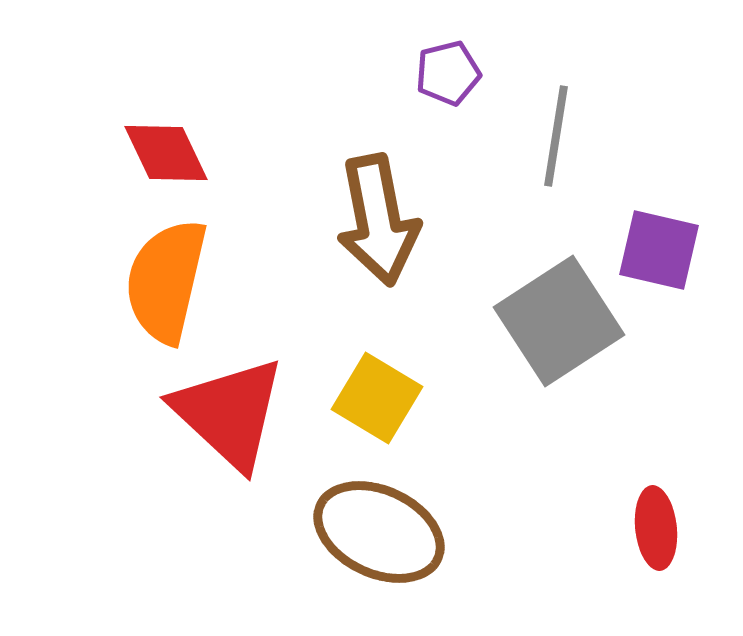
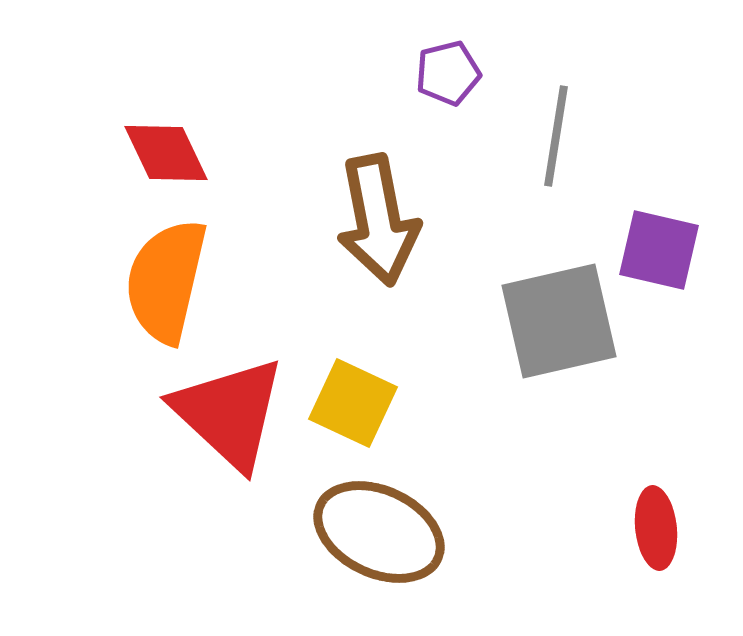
gray square: rotated 20 degrees clockwise
yellow square: moved 24 px left, 5 px down; rotated 6 degrees counterclockwise
